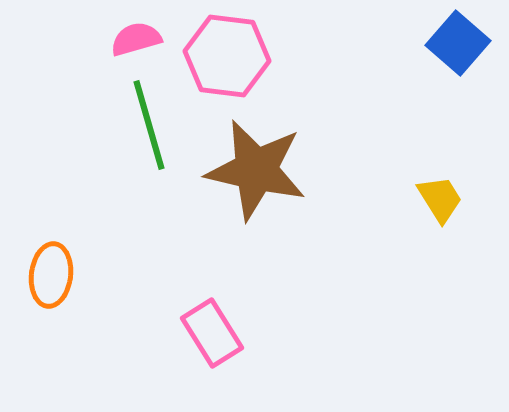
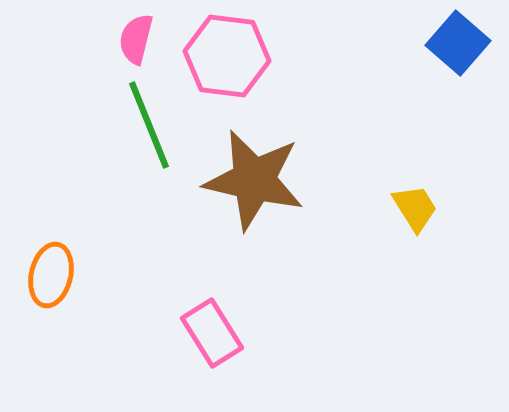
pink semicircle: rotated 60 degrees counterclockwise
green line: rotated 6 degrees counterclockwise
brown star: moved 2 px left, 10 px down
yellow trapezoid: moved 25 px left, 9 px down
orange ellipse: rotated 6 degrees clockwise
